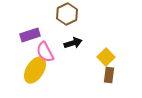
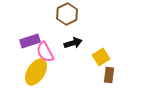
purple rectangle: moved 6 px down
yellow square: moved 5 px left; rotated 12 degrees clockwise
yellow ellipse: moved 1 px right, 2 px down
